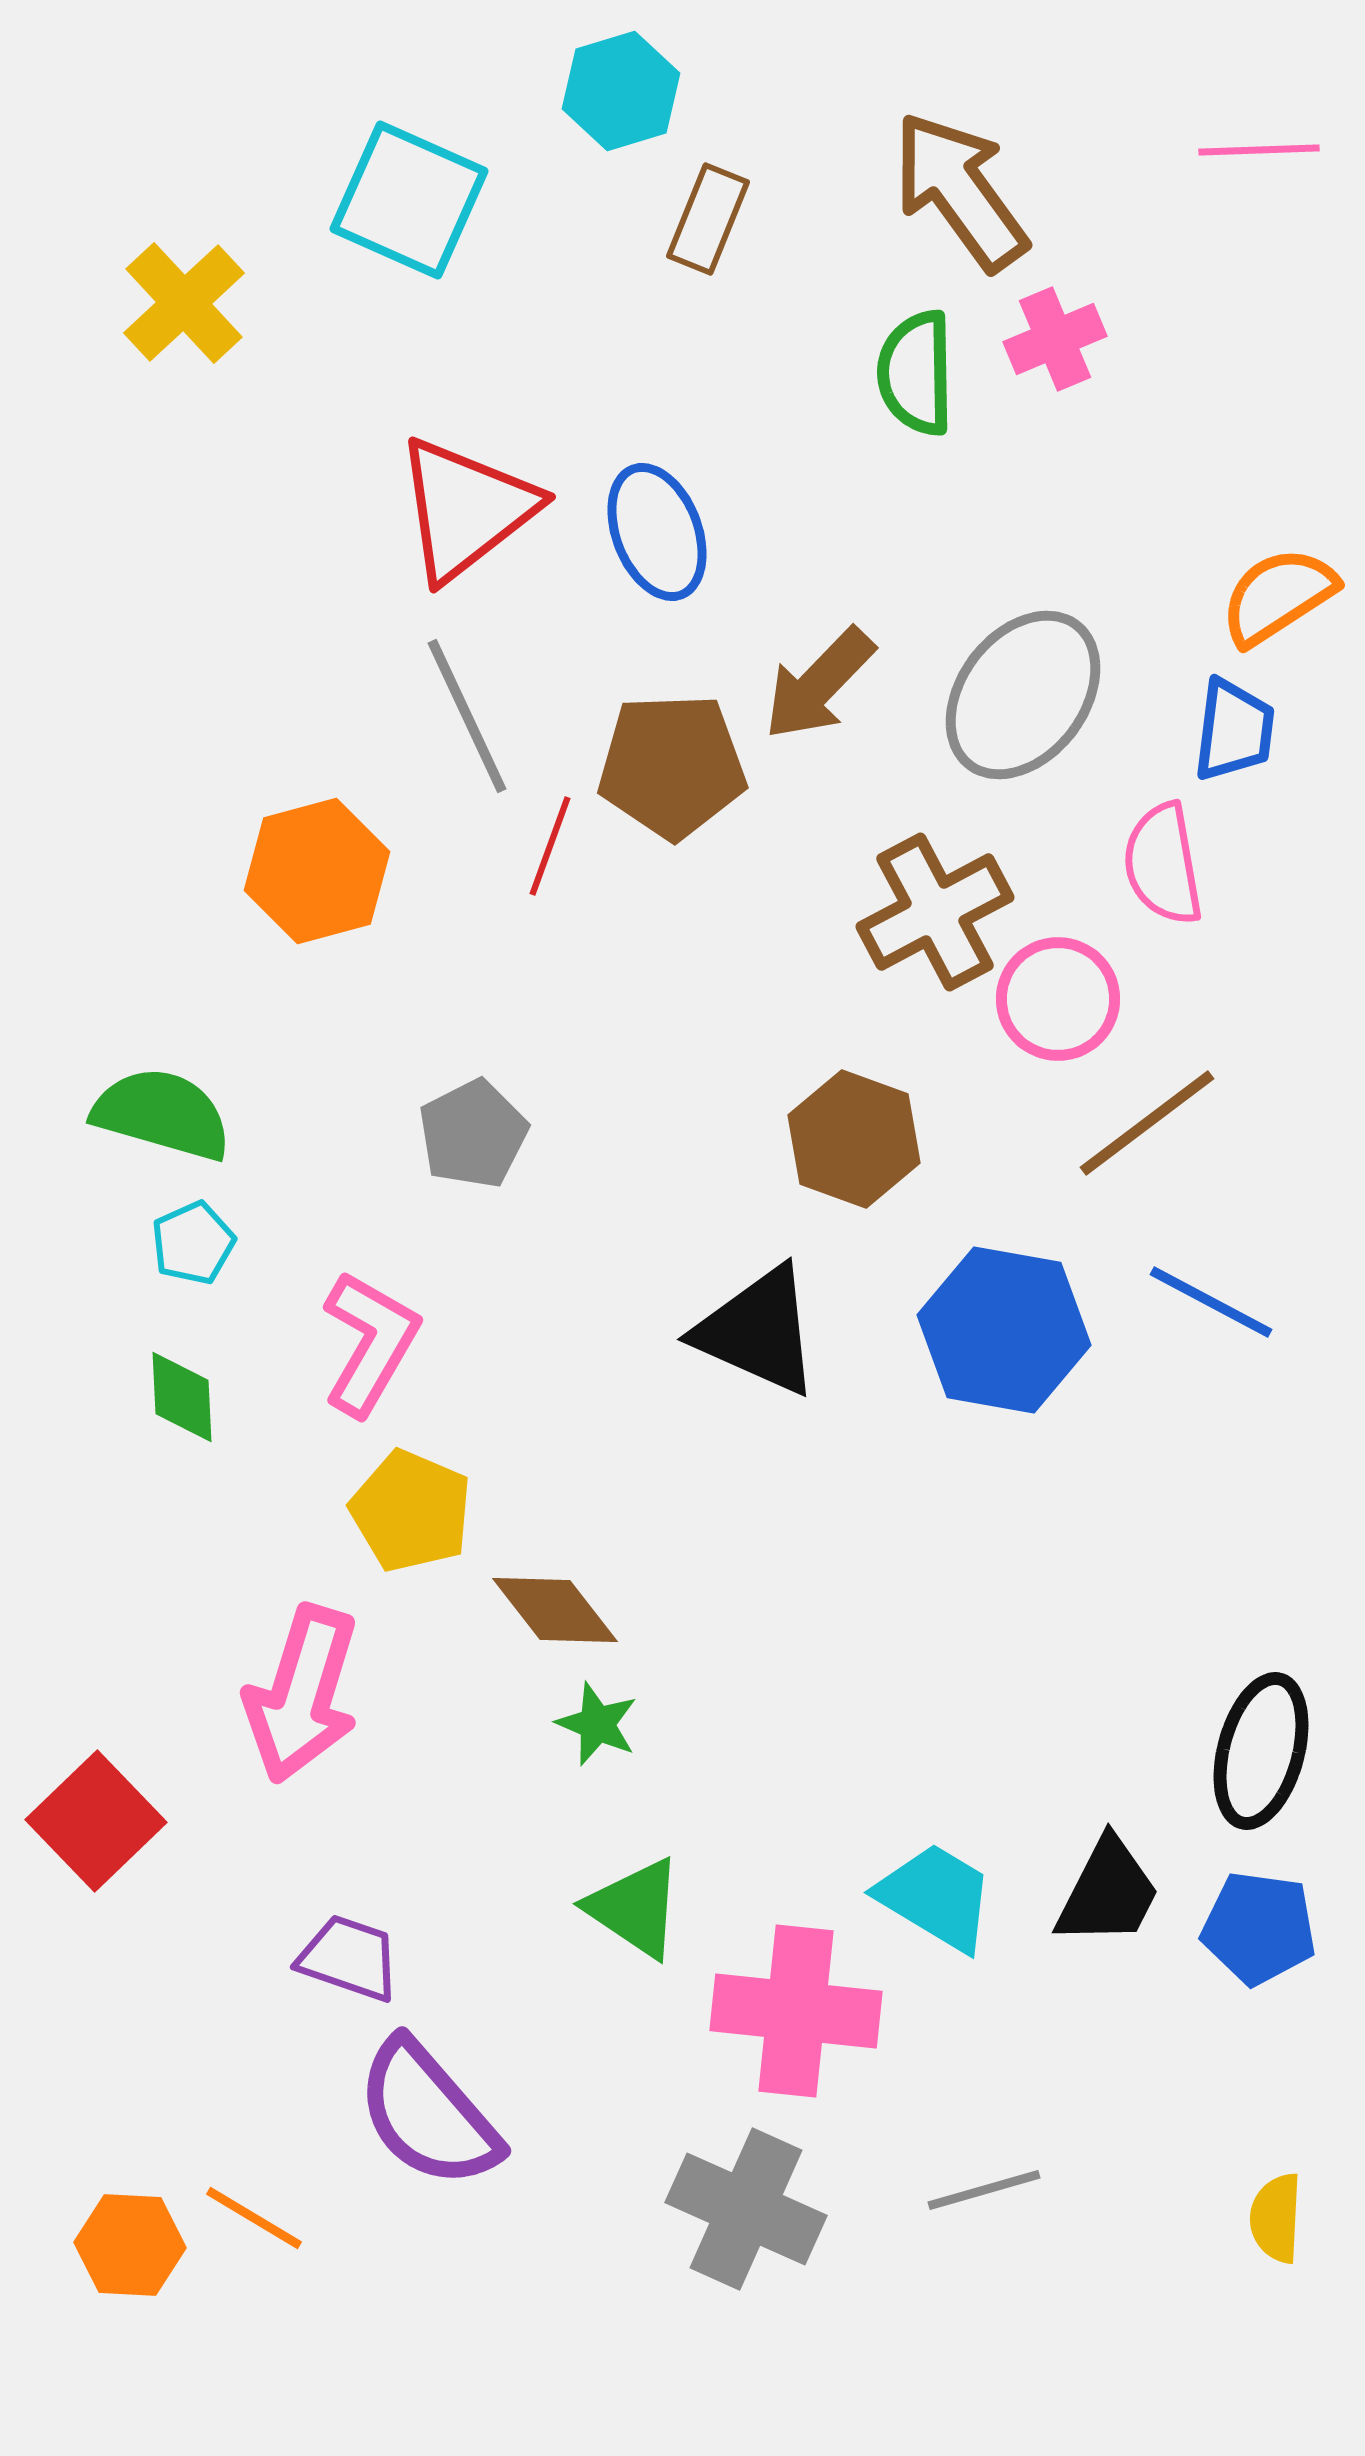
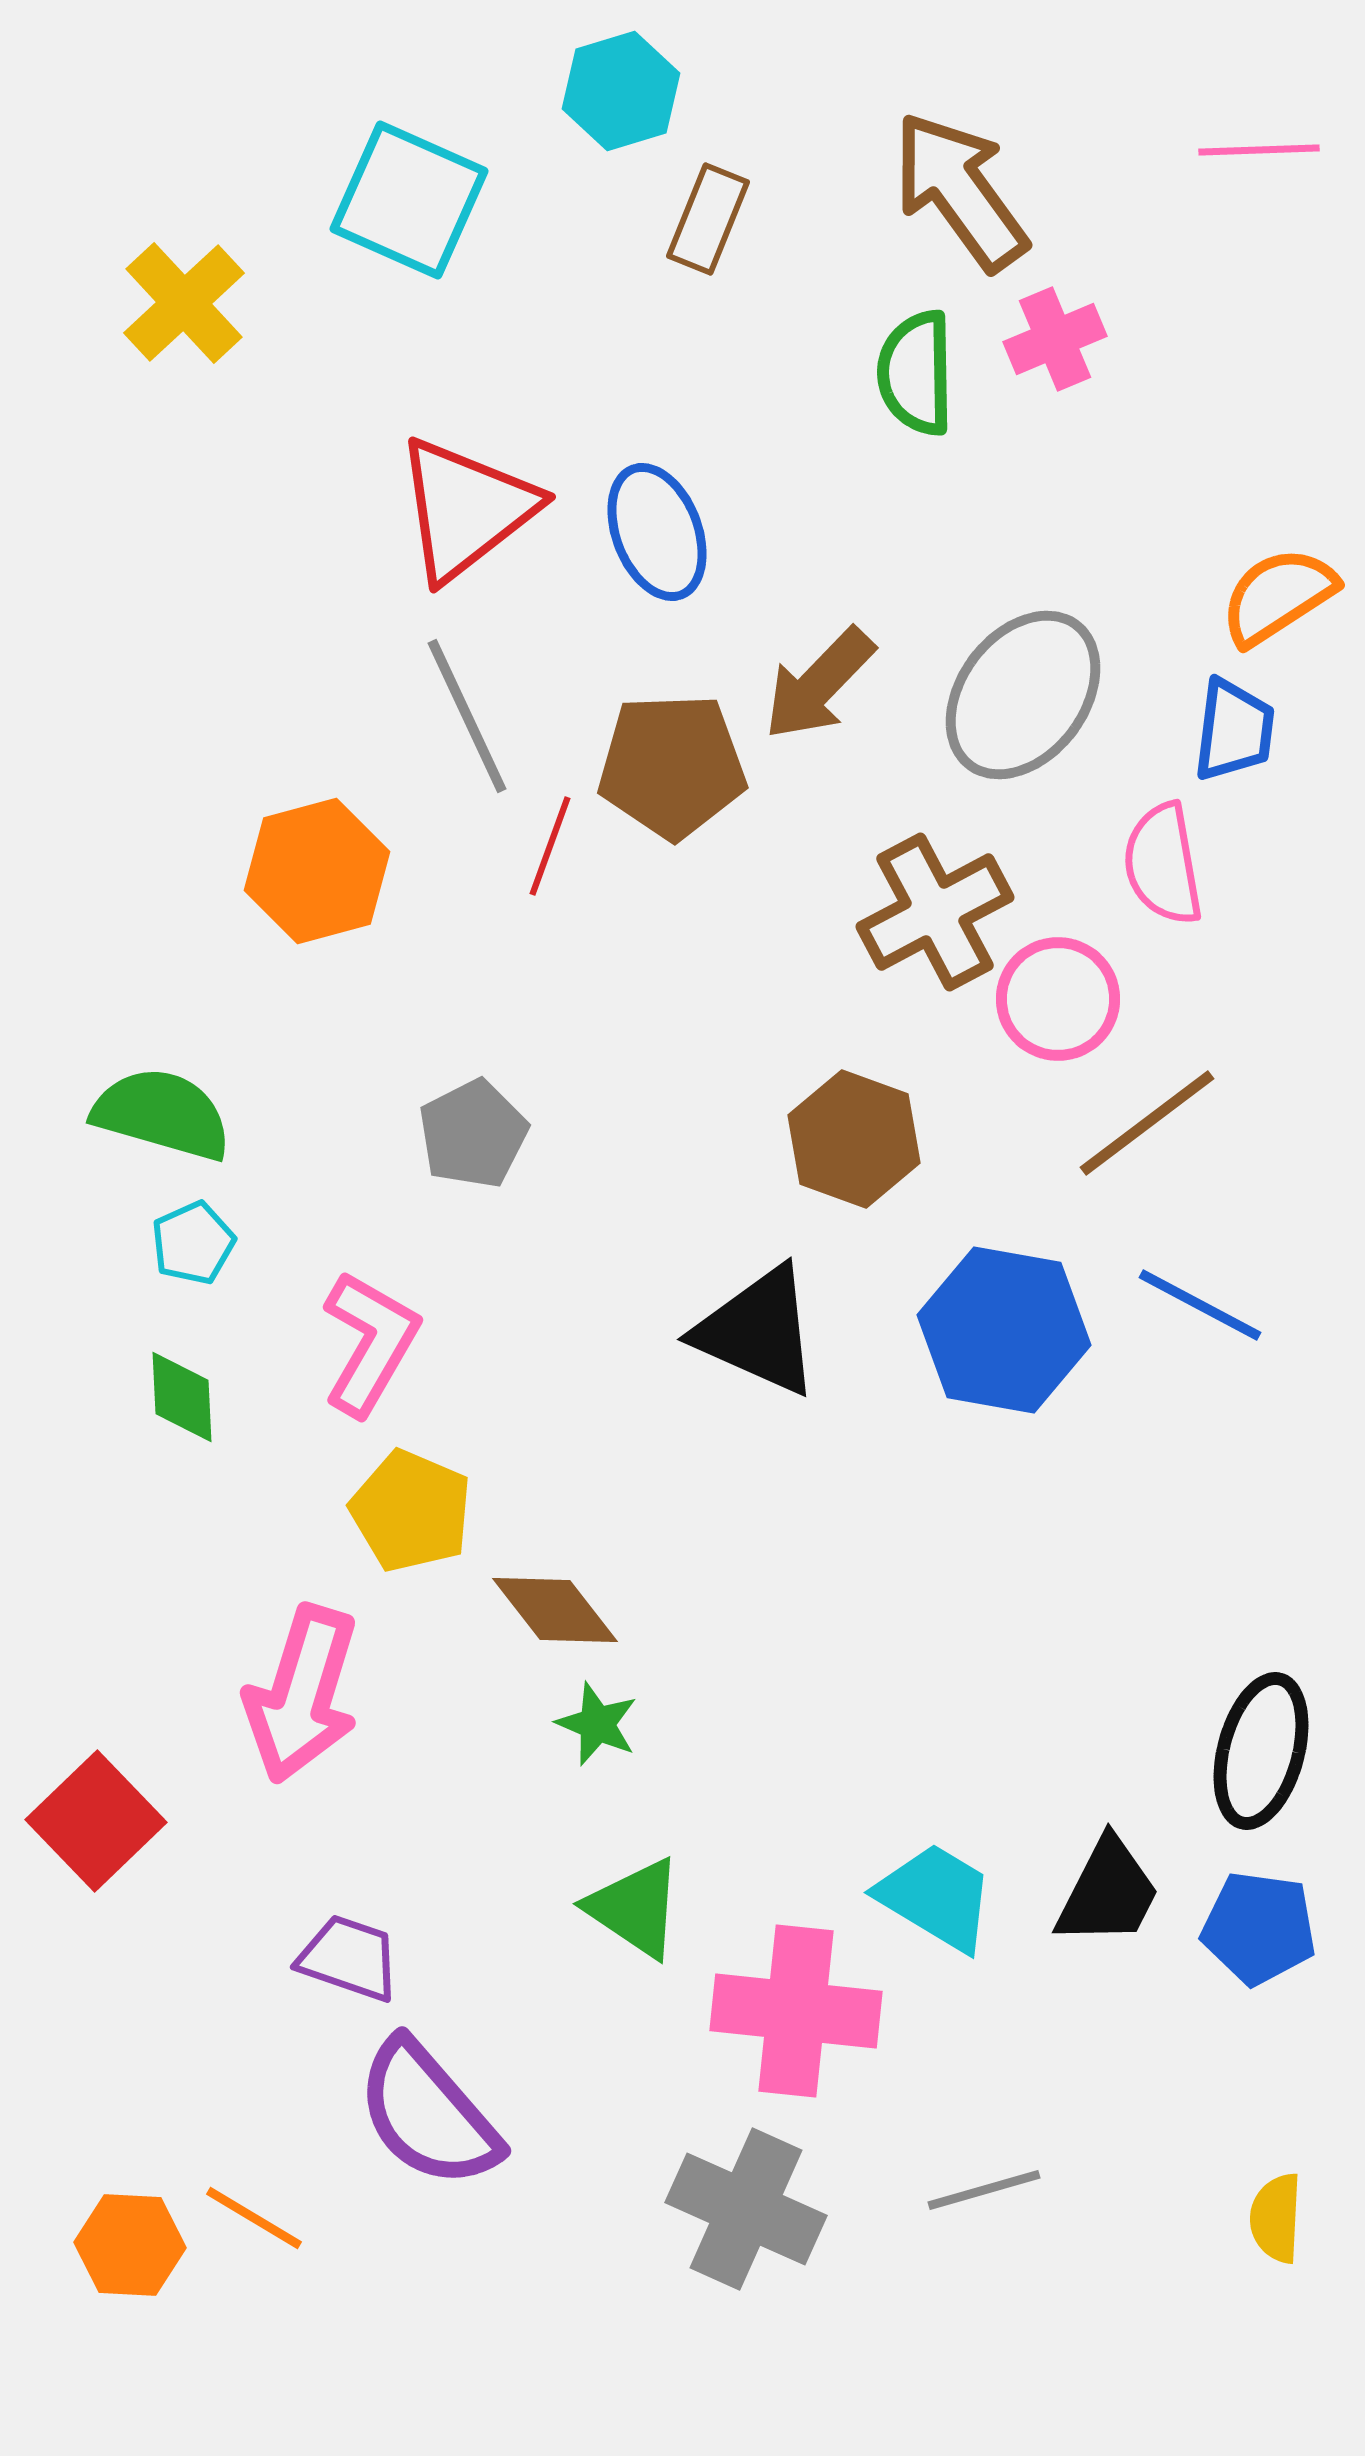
blue line at (1211, 1302): moved 11 px left, 3 px down
